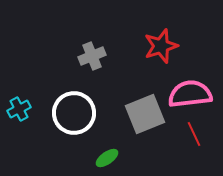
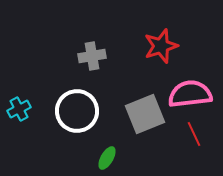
gray cross: rotated 12 degrees clockwise
white circle: moved 3 px right, 2 px up
green ellipse: rotated 25 degrees counterclockwise
